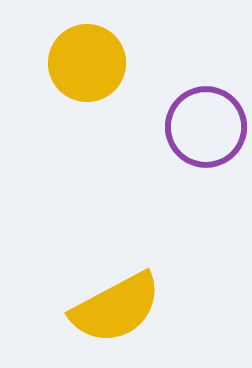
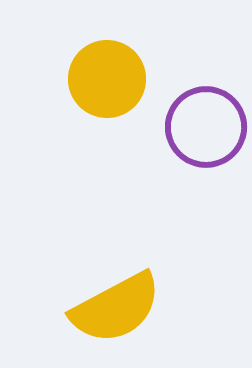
yellow circle: moved 20 px right, 16 px down
